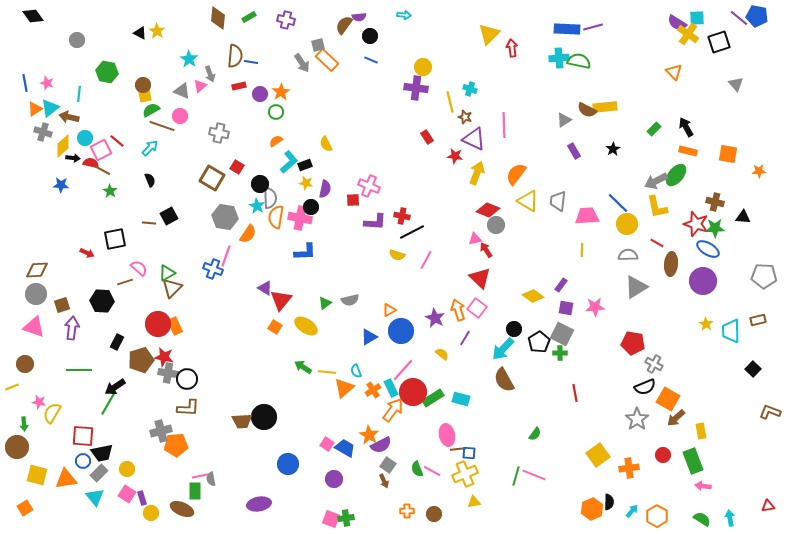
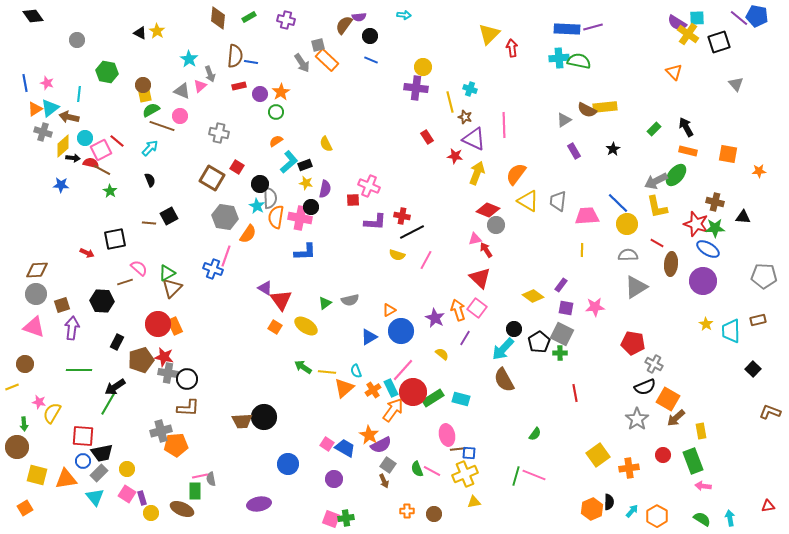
red triangle at (281, 300): rotated 15 degrees counterclockwise
